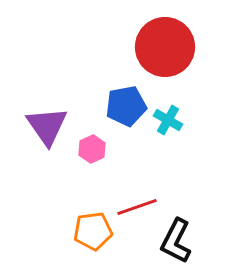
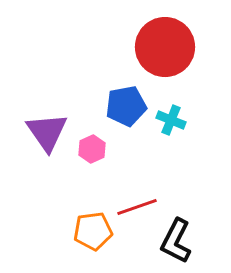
cyan cross: moved 3 px right; rotated 8 degrees counterclockwise
purple triangle: moved 6 px down
